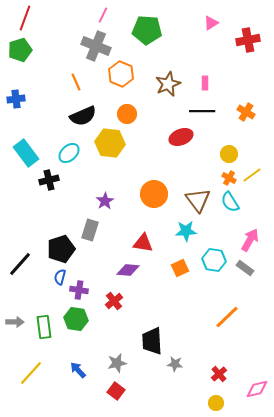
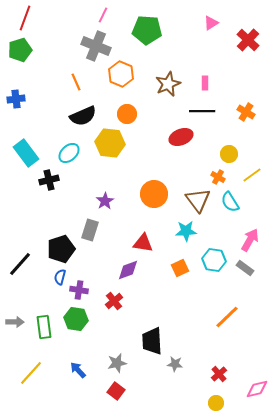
red cross at (248, 40): rotated 35 degrees counterclockwise
orange cross at (229, 178): moved 11 px left, 1 px up
purple diamond at (128, 270): rotated 25 degrees counterclockwise
